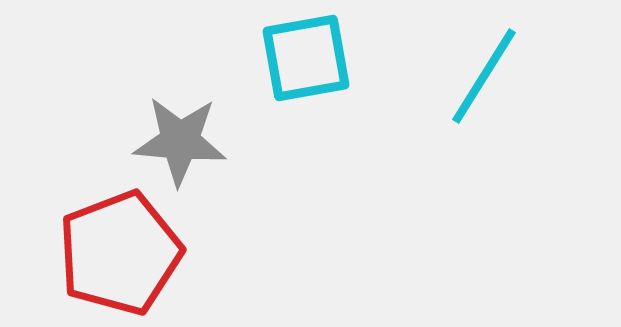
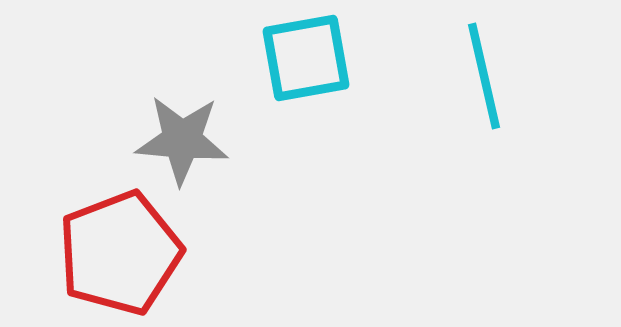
cyan line: rotated 45 degrees counterclockwise
gray star: moved 2 px right, 1 px up
